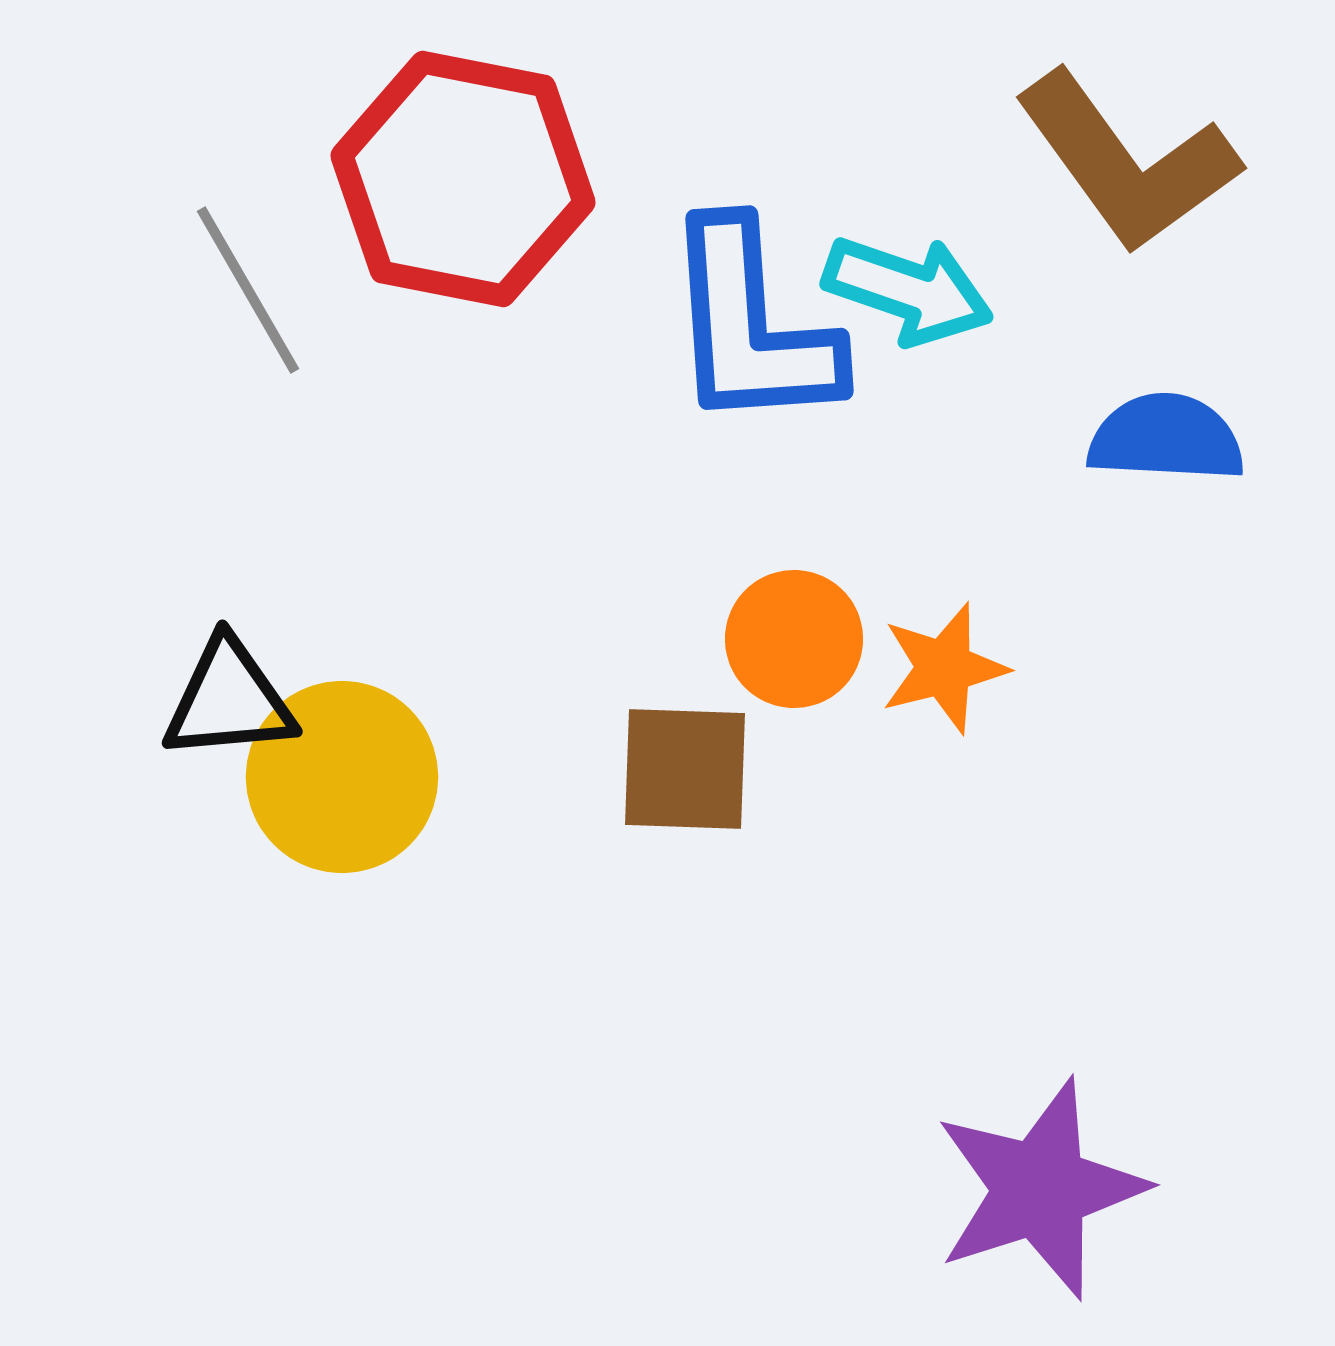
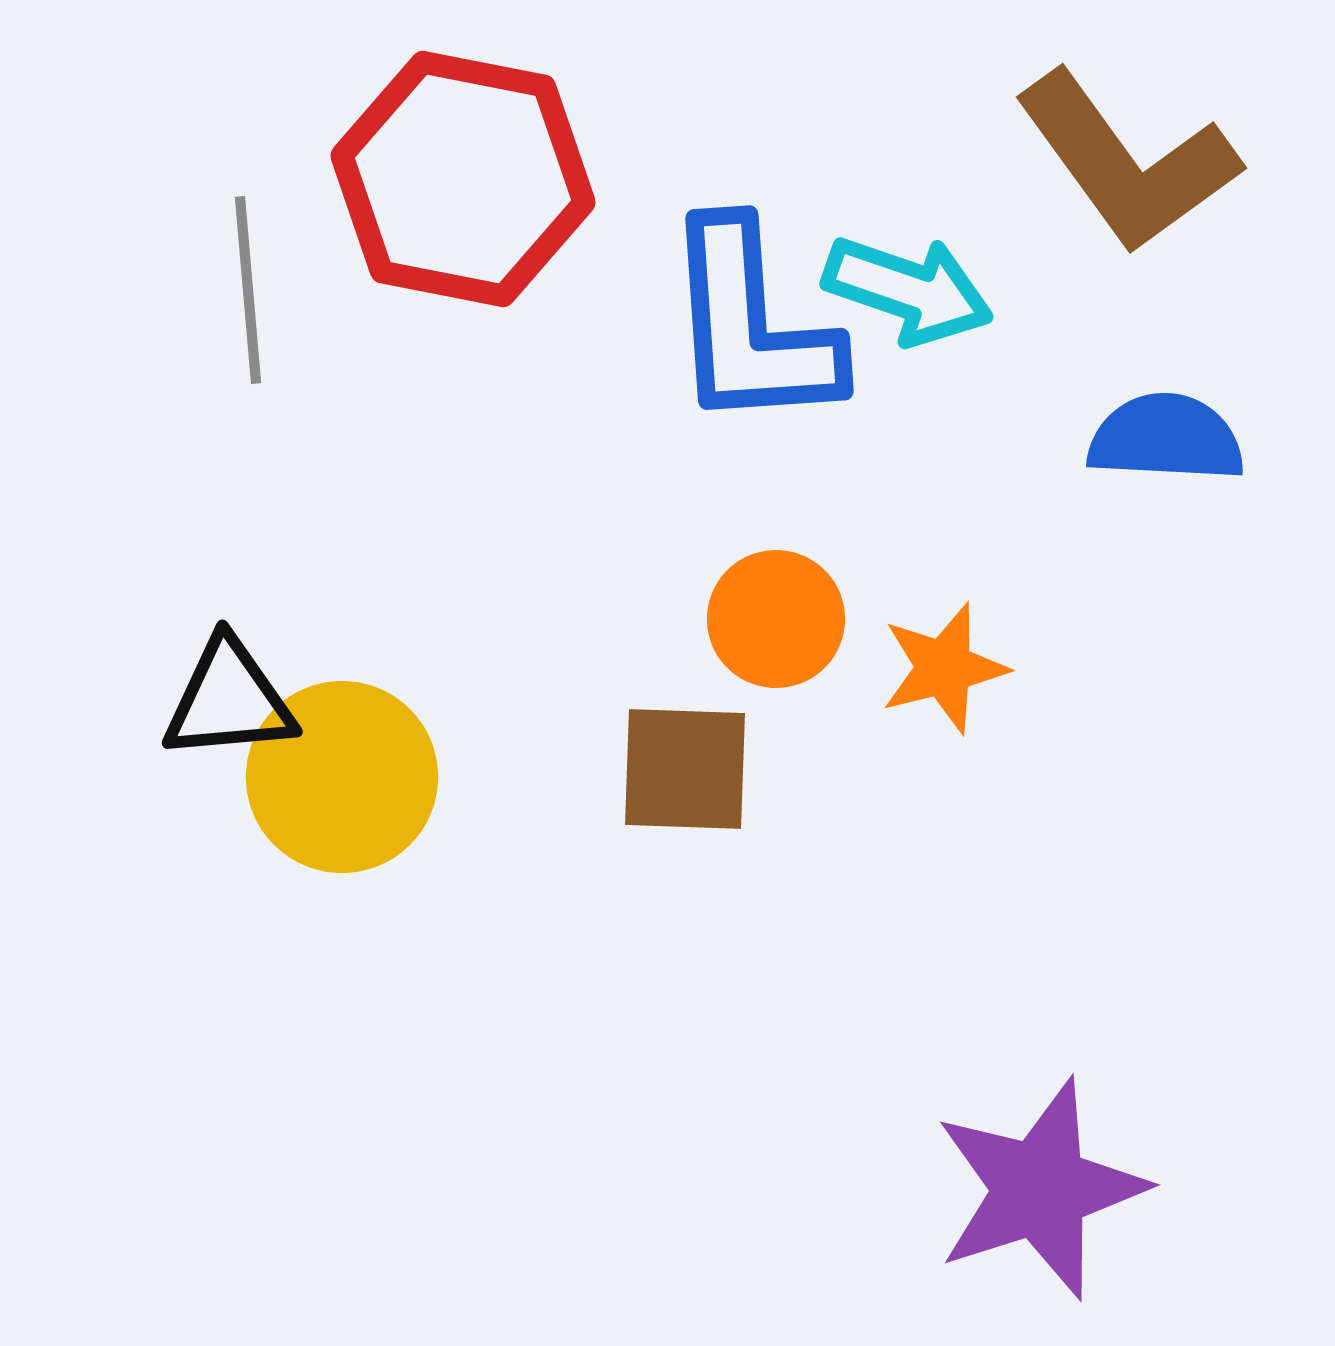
gray line: rotated 25 degrees clockwise
orange circle: moved 18 px left, 20 px up
